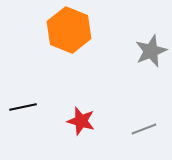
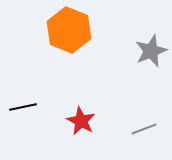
red star: rotated 12 degrees clockwise
